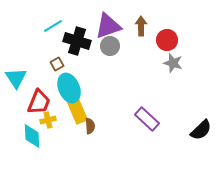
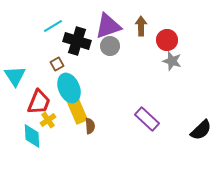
gray star: moved 1 px left, 2 px up
cyan triangle: moved 1 px left, 2 px up
yellow cross: rotated 21 degrees counterclockwise
